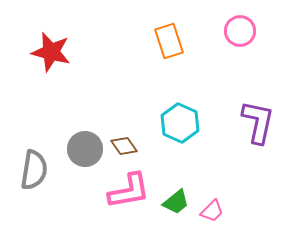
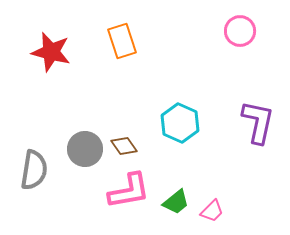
orange rectangle: moved 47 px left
